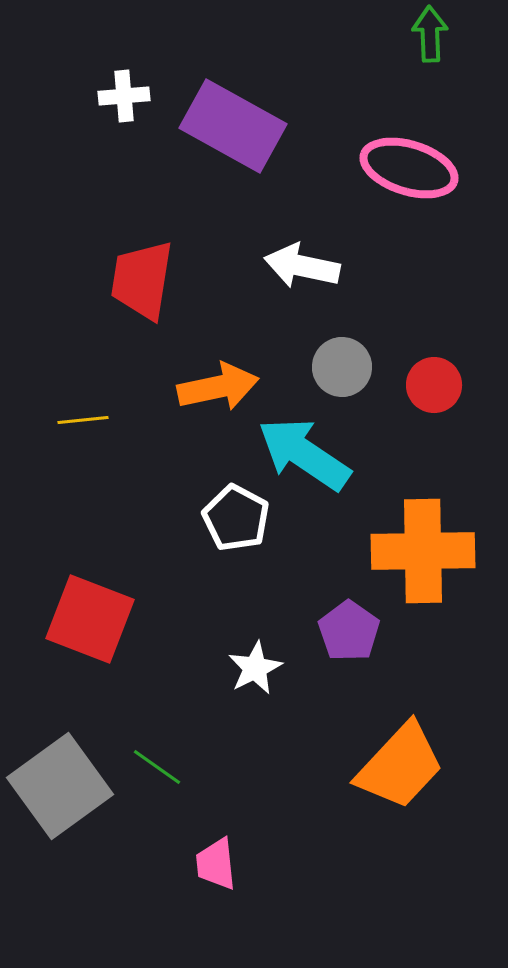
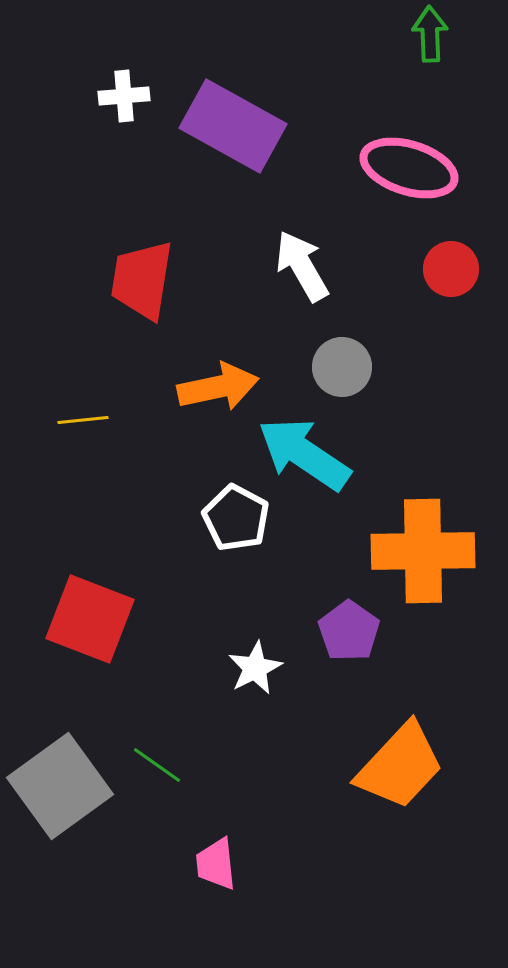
white arrow: rotated 48 degrees clockwise
red circle: moved 17 px right, 116 px up
green line: moved 2 px up
